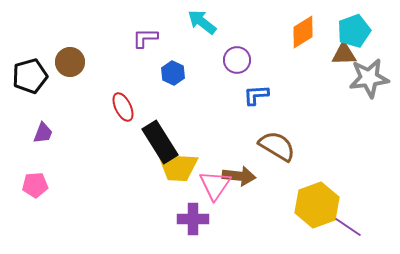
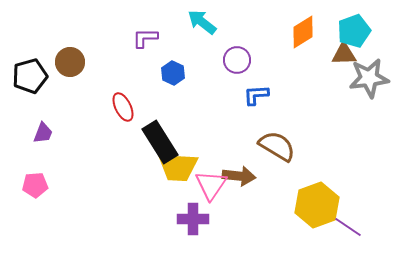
pink triangle: moved 4 px left
